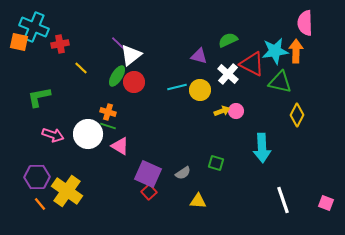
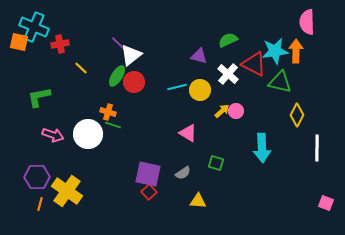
pink semicircle: moved 2 px right, 1 px up
red triangle: moved 2 px right
yellow arrow: rotated 21 degrees counterclockwise
green line: moved 5 px right, 1 px up
pink triangle: moved 68 px right, 13 px up
purple square: rotated 12 degrees counterclockwise
white line: moved 34 px right, 52 px up; rotated 20 degrees clockwise
orange line: rotated 56 degrees clockwise
